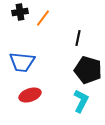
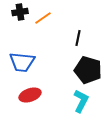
orange line: rotated 18 degrees clockwise
